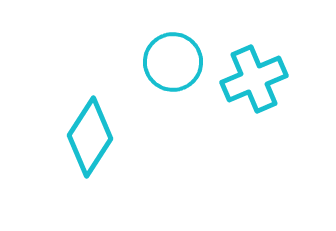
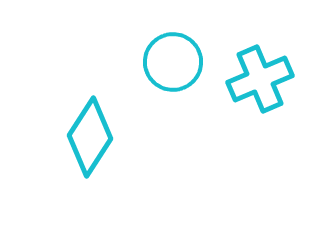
cyan cross: moved 6 px right
